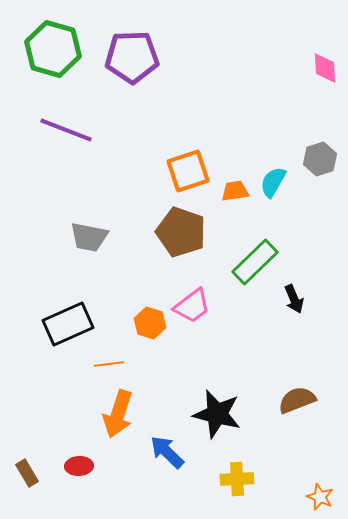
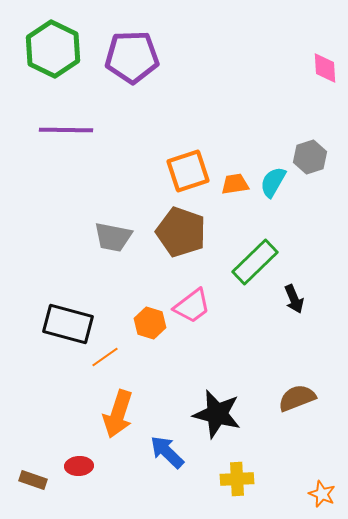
green hexagon: rotated 10 degrees clockwise
purple line: rotated 20 degrees counterclockwise
gray hexagon: moved 10 px left, 2 px up
orange trapezoid: moved 7 px up
gray trapezoid: moved 24 px right
black rectangle: rotated 39 degrees clockwise
orange line: moved 4 px left, 7 px up; rotated 28 degrees counterclockwise
brown semicircle: moved 2 px up
brown rectangle: moved 6 px right, 7 px down; rotated 40 degrees counterclockwise
orange star: moved 2 px right, 3 px up
